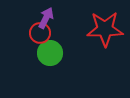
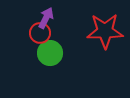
red star: moved 2 px down
